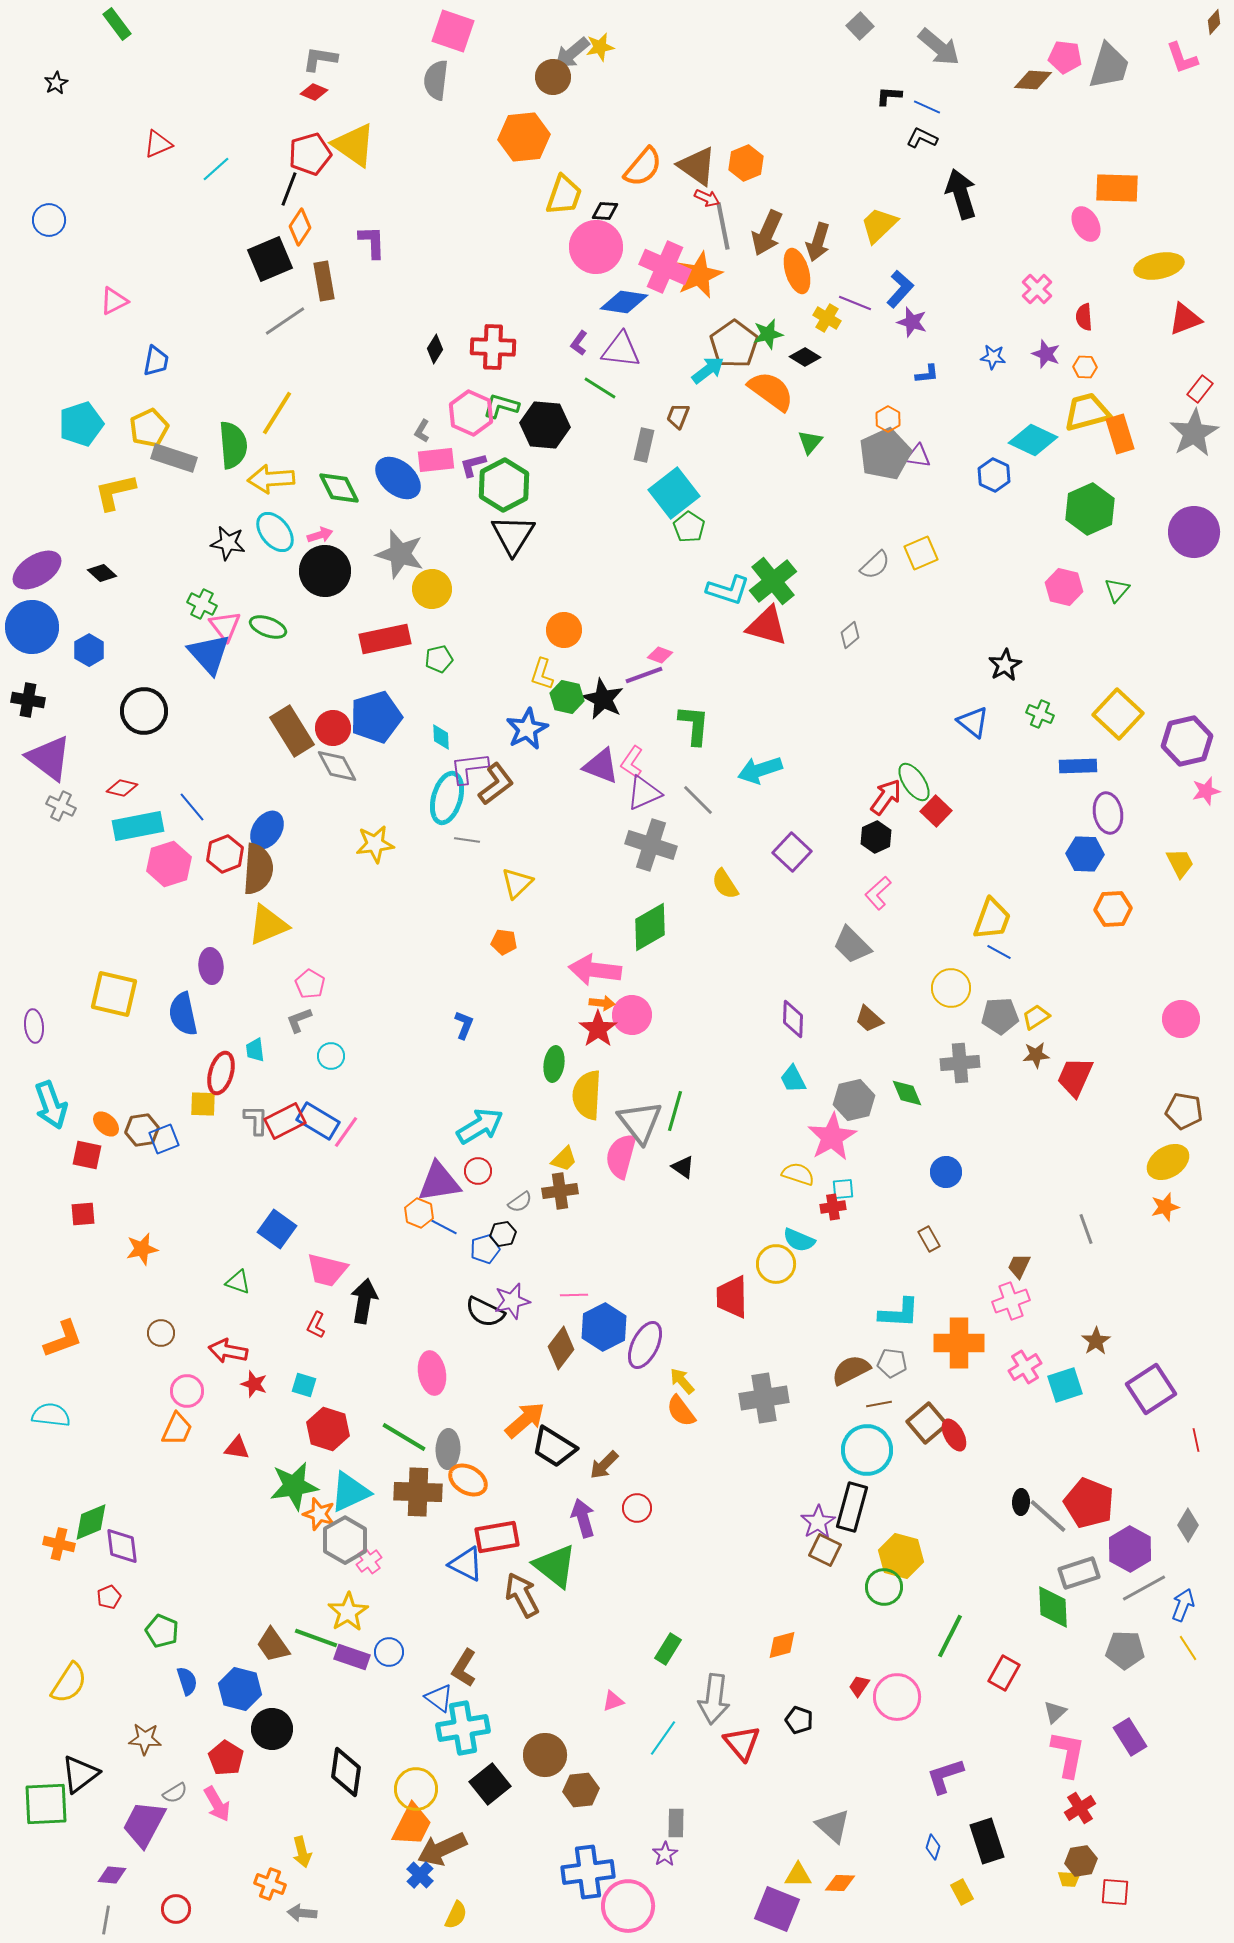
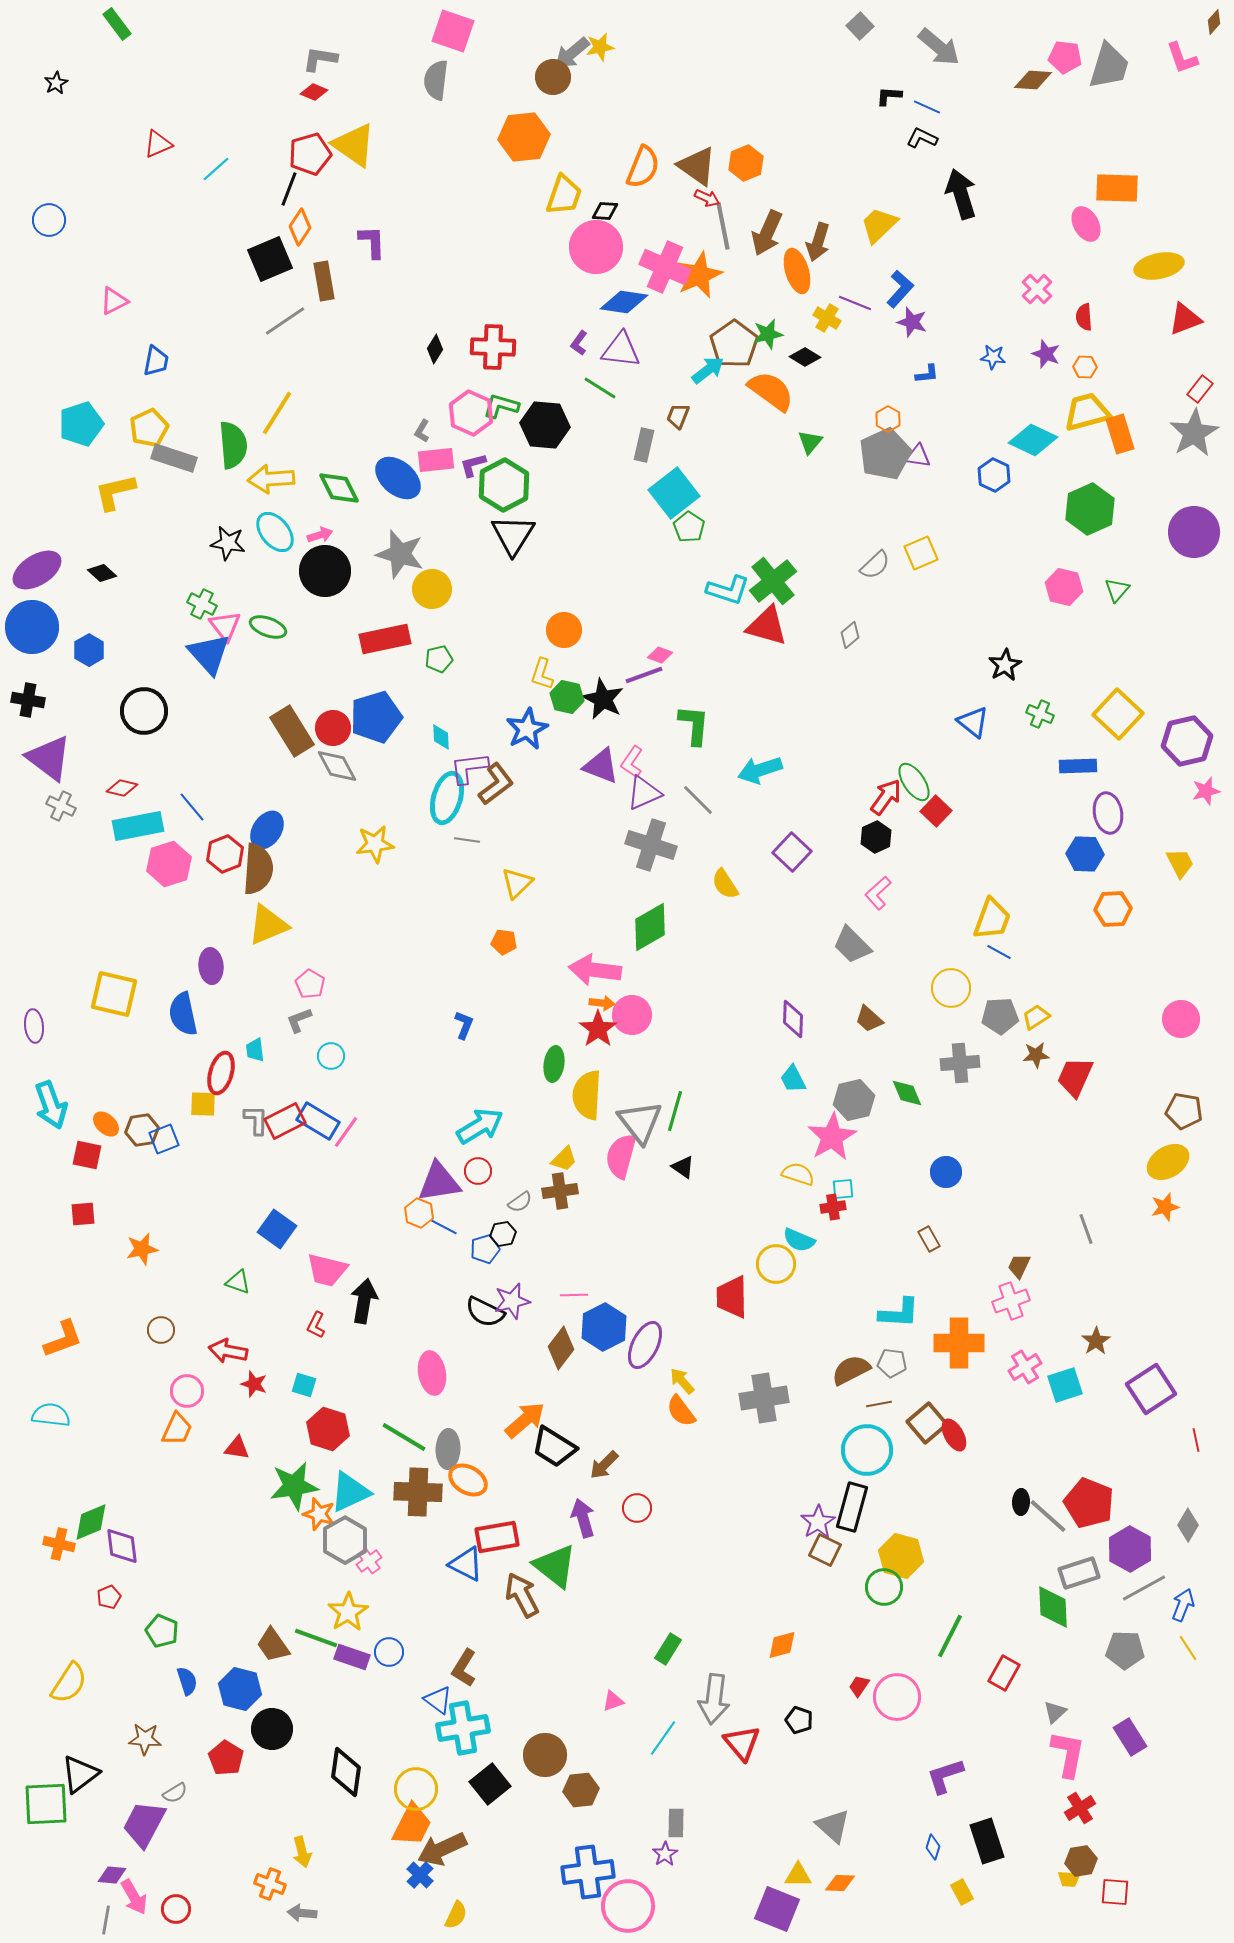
orange semicircle at (643, 167): rotated 18 degrees counterclockwise
brown circle at (161, 1333): moved 3 px up
blue triangle at (439, 1698): moved 1 px left, 2 px down
pink arrow at (217, 1804): moved 83 px left, 93 px down
